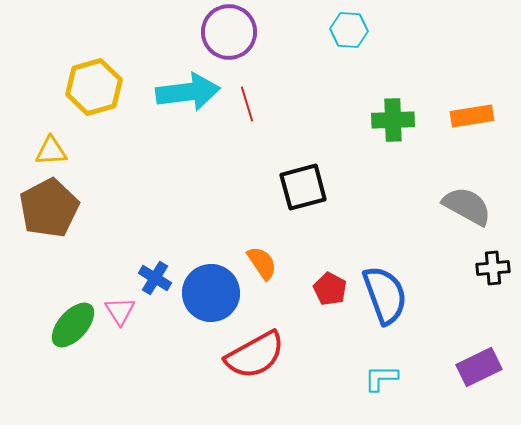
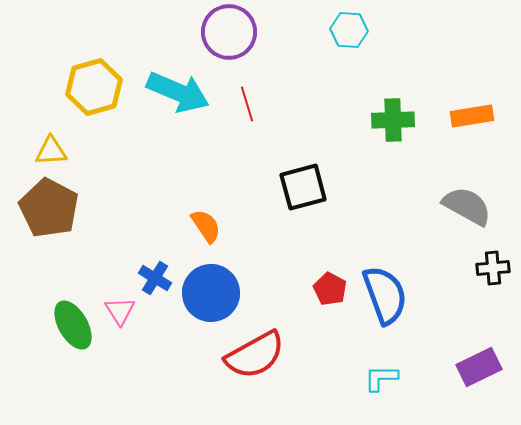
cyan arrow: moved 10 px left; rotated 30 degrees clockwise
brown pentagon: rotated 16 degrees counterclockwise
orange semicircle: moved 56 px left, 37 px up
green ellipse: rotated 72 degrees counterclockwise
